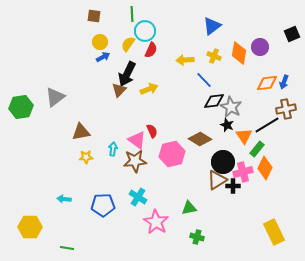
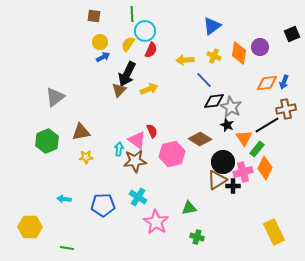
green hexagon at (21, 107): moved 26 px right, 34 px down; rotated 15 degrees counterclockwise
orange triangle at (244, 136): moved 2 px down
cyan arrow at (113, 149): moved 6 px right
